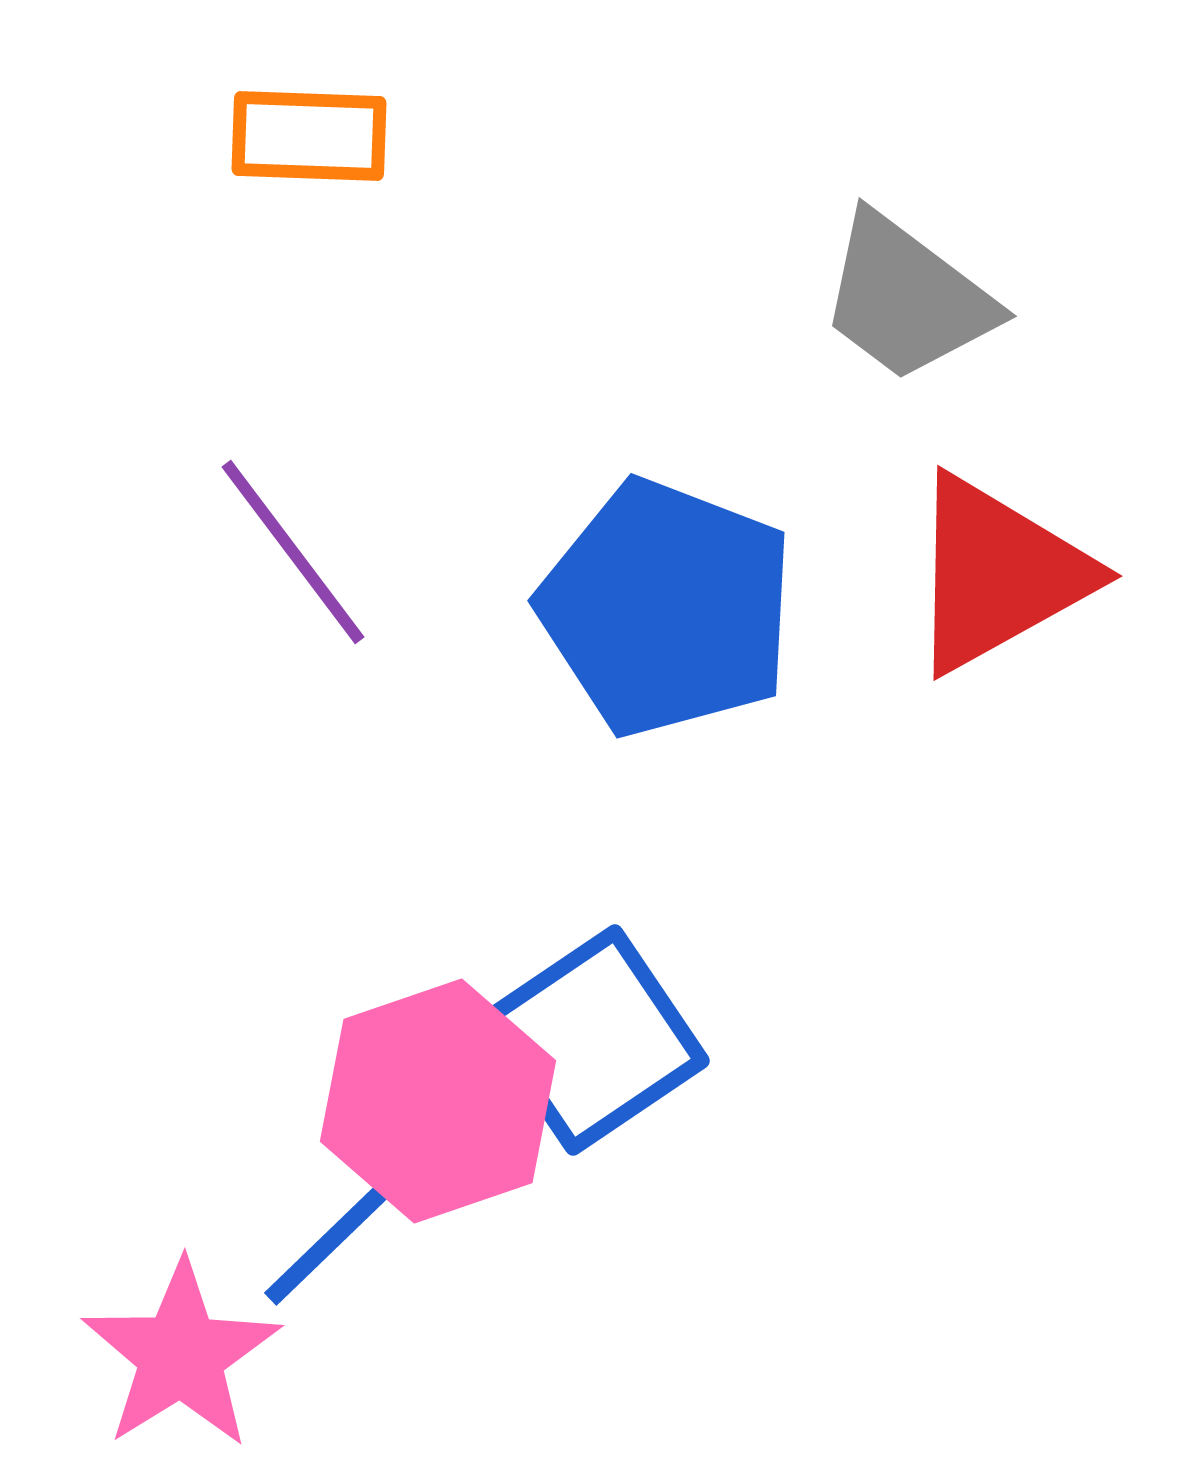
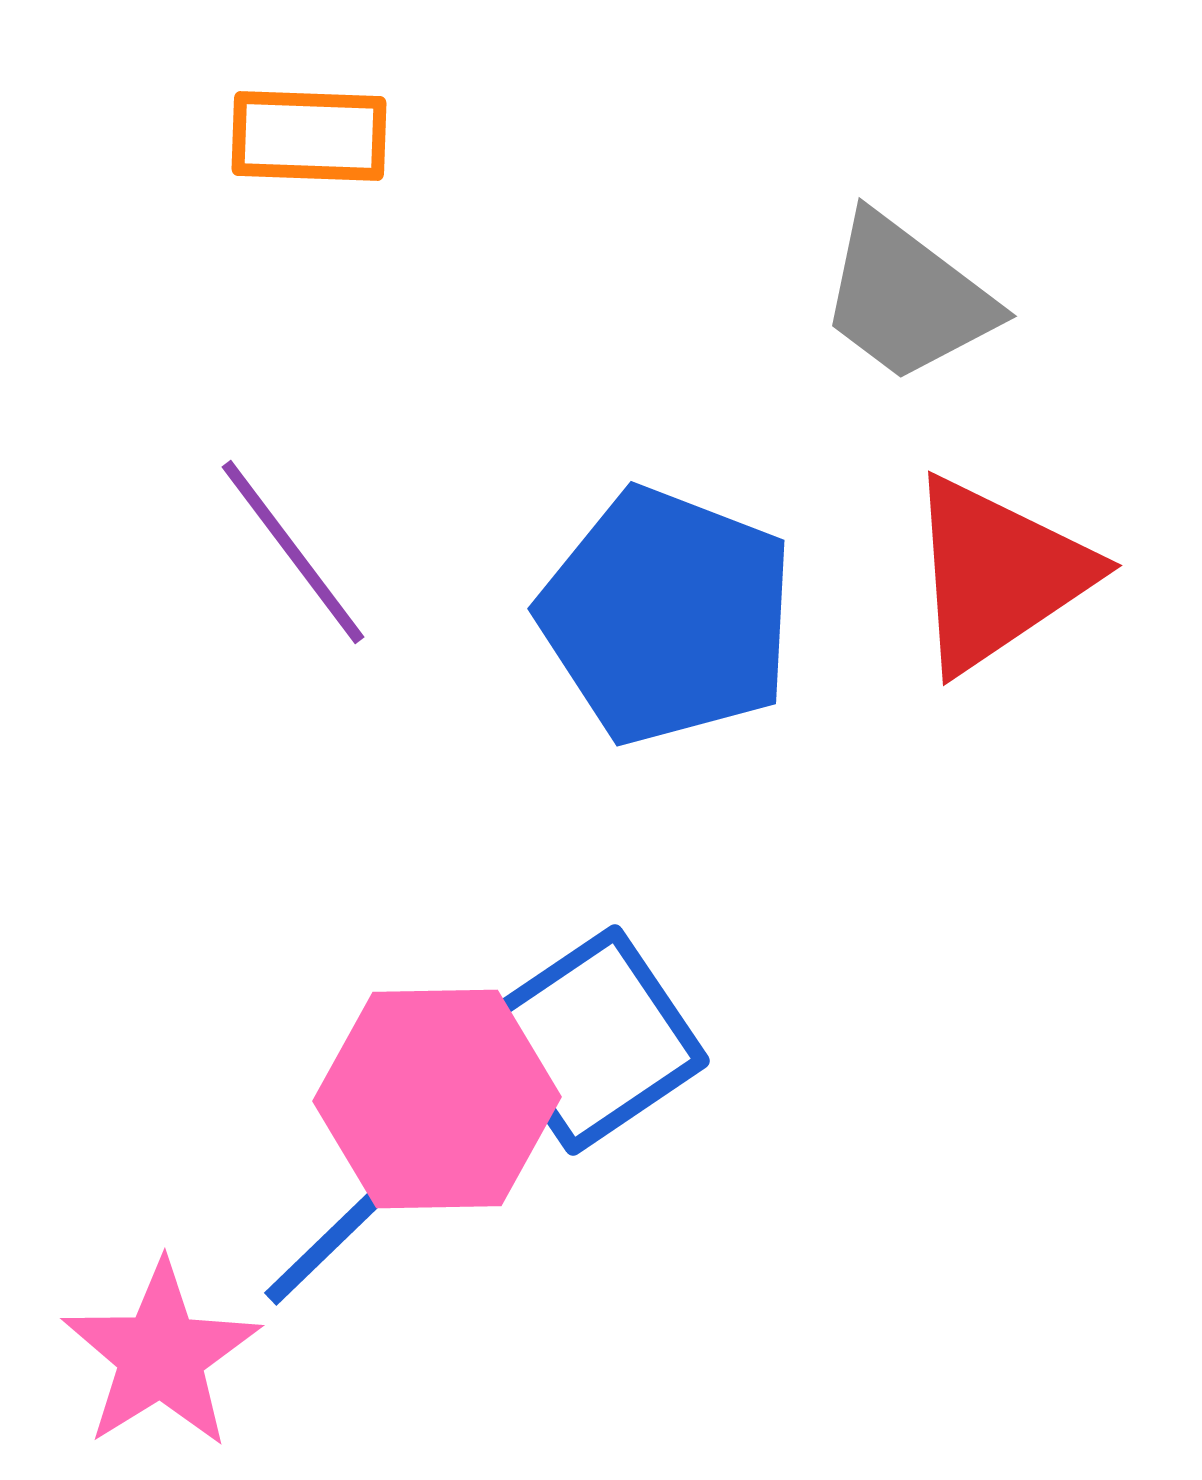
red triangle: rotated 5 degrees counterclockwise
blue pentagon: moved 8 px down
pink hexagon: moved 1 px left, 2 px up; rotated 18 degrees clockwise
pink star: moved 20 px left
